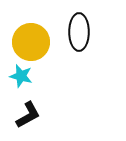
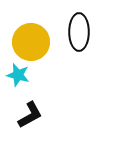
cyan star: moved 3 px left, 1 px up
black L-shape: moved 2 px right
